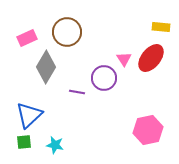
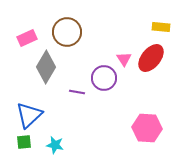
pink hexagon: moved 1 px left, 2 px up; rotated 16 degrees clockwise
